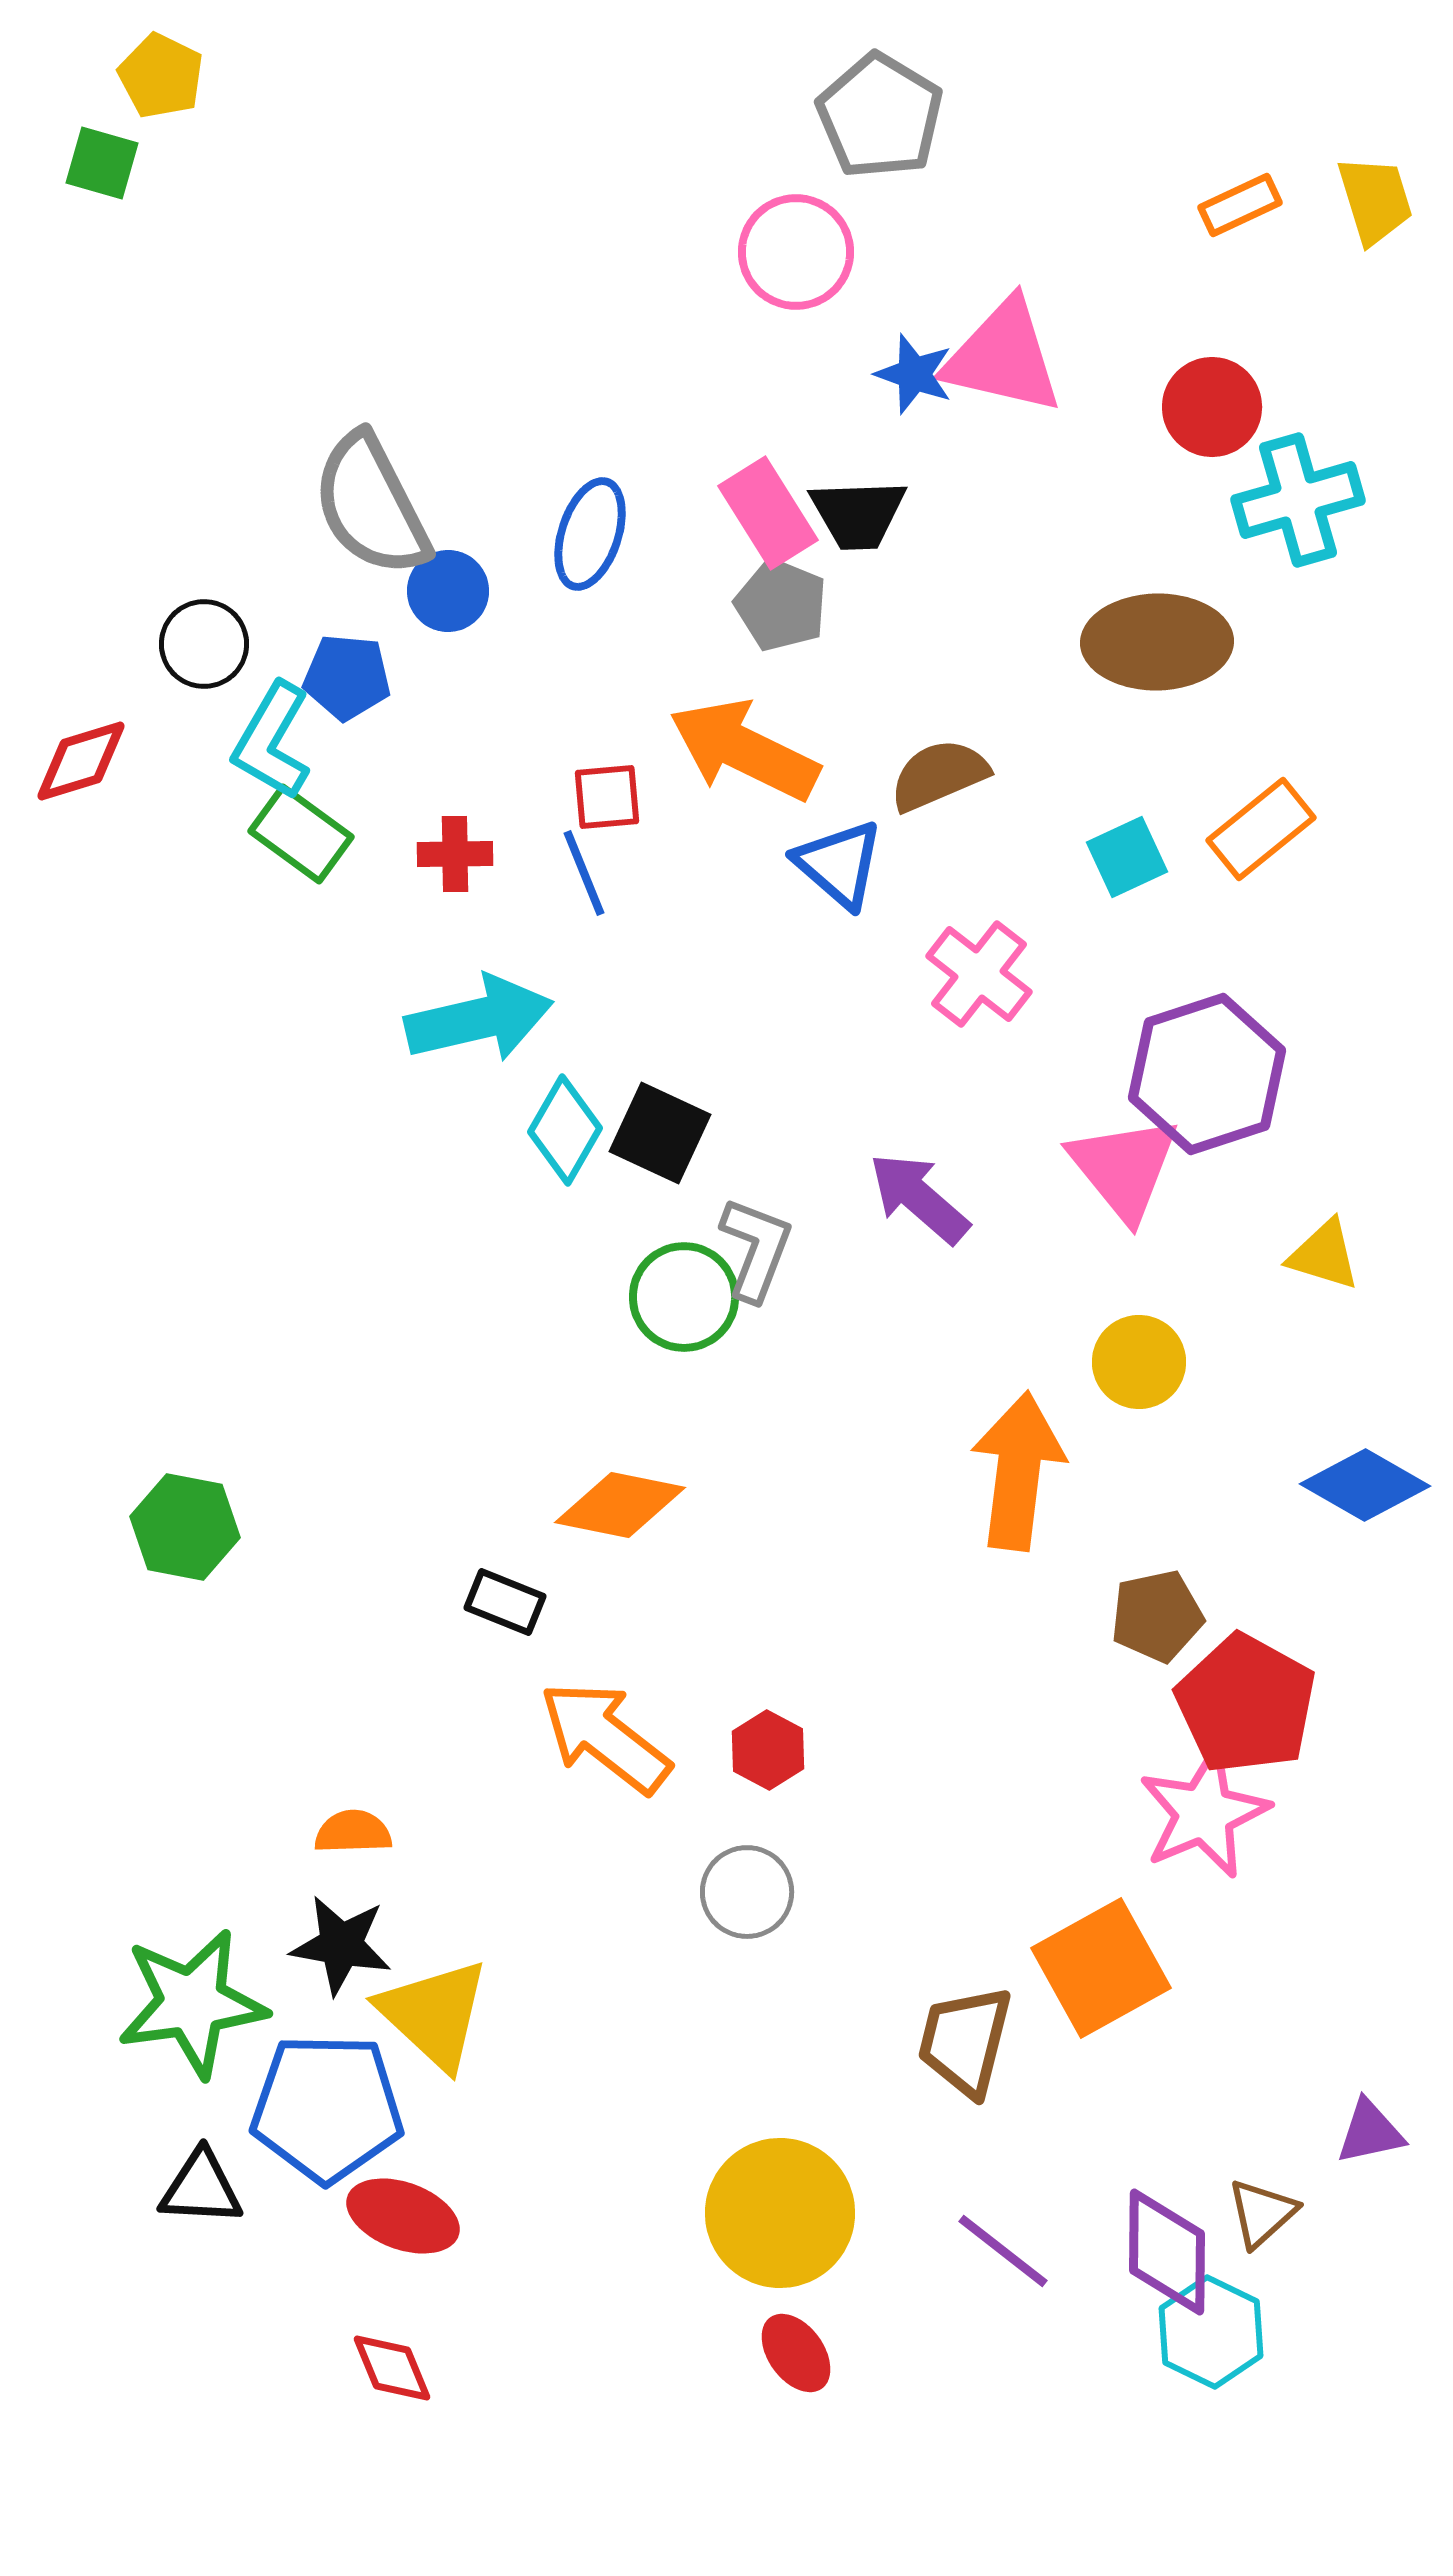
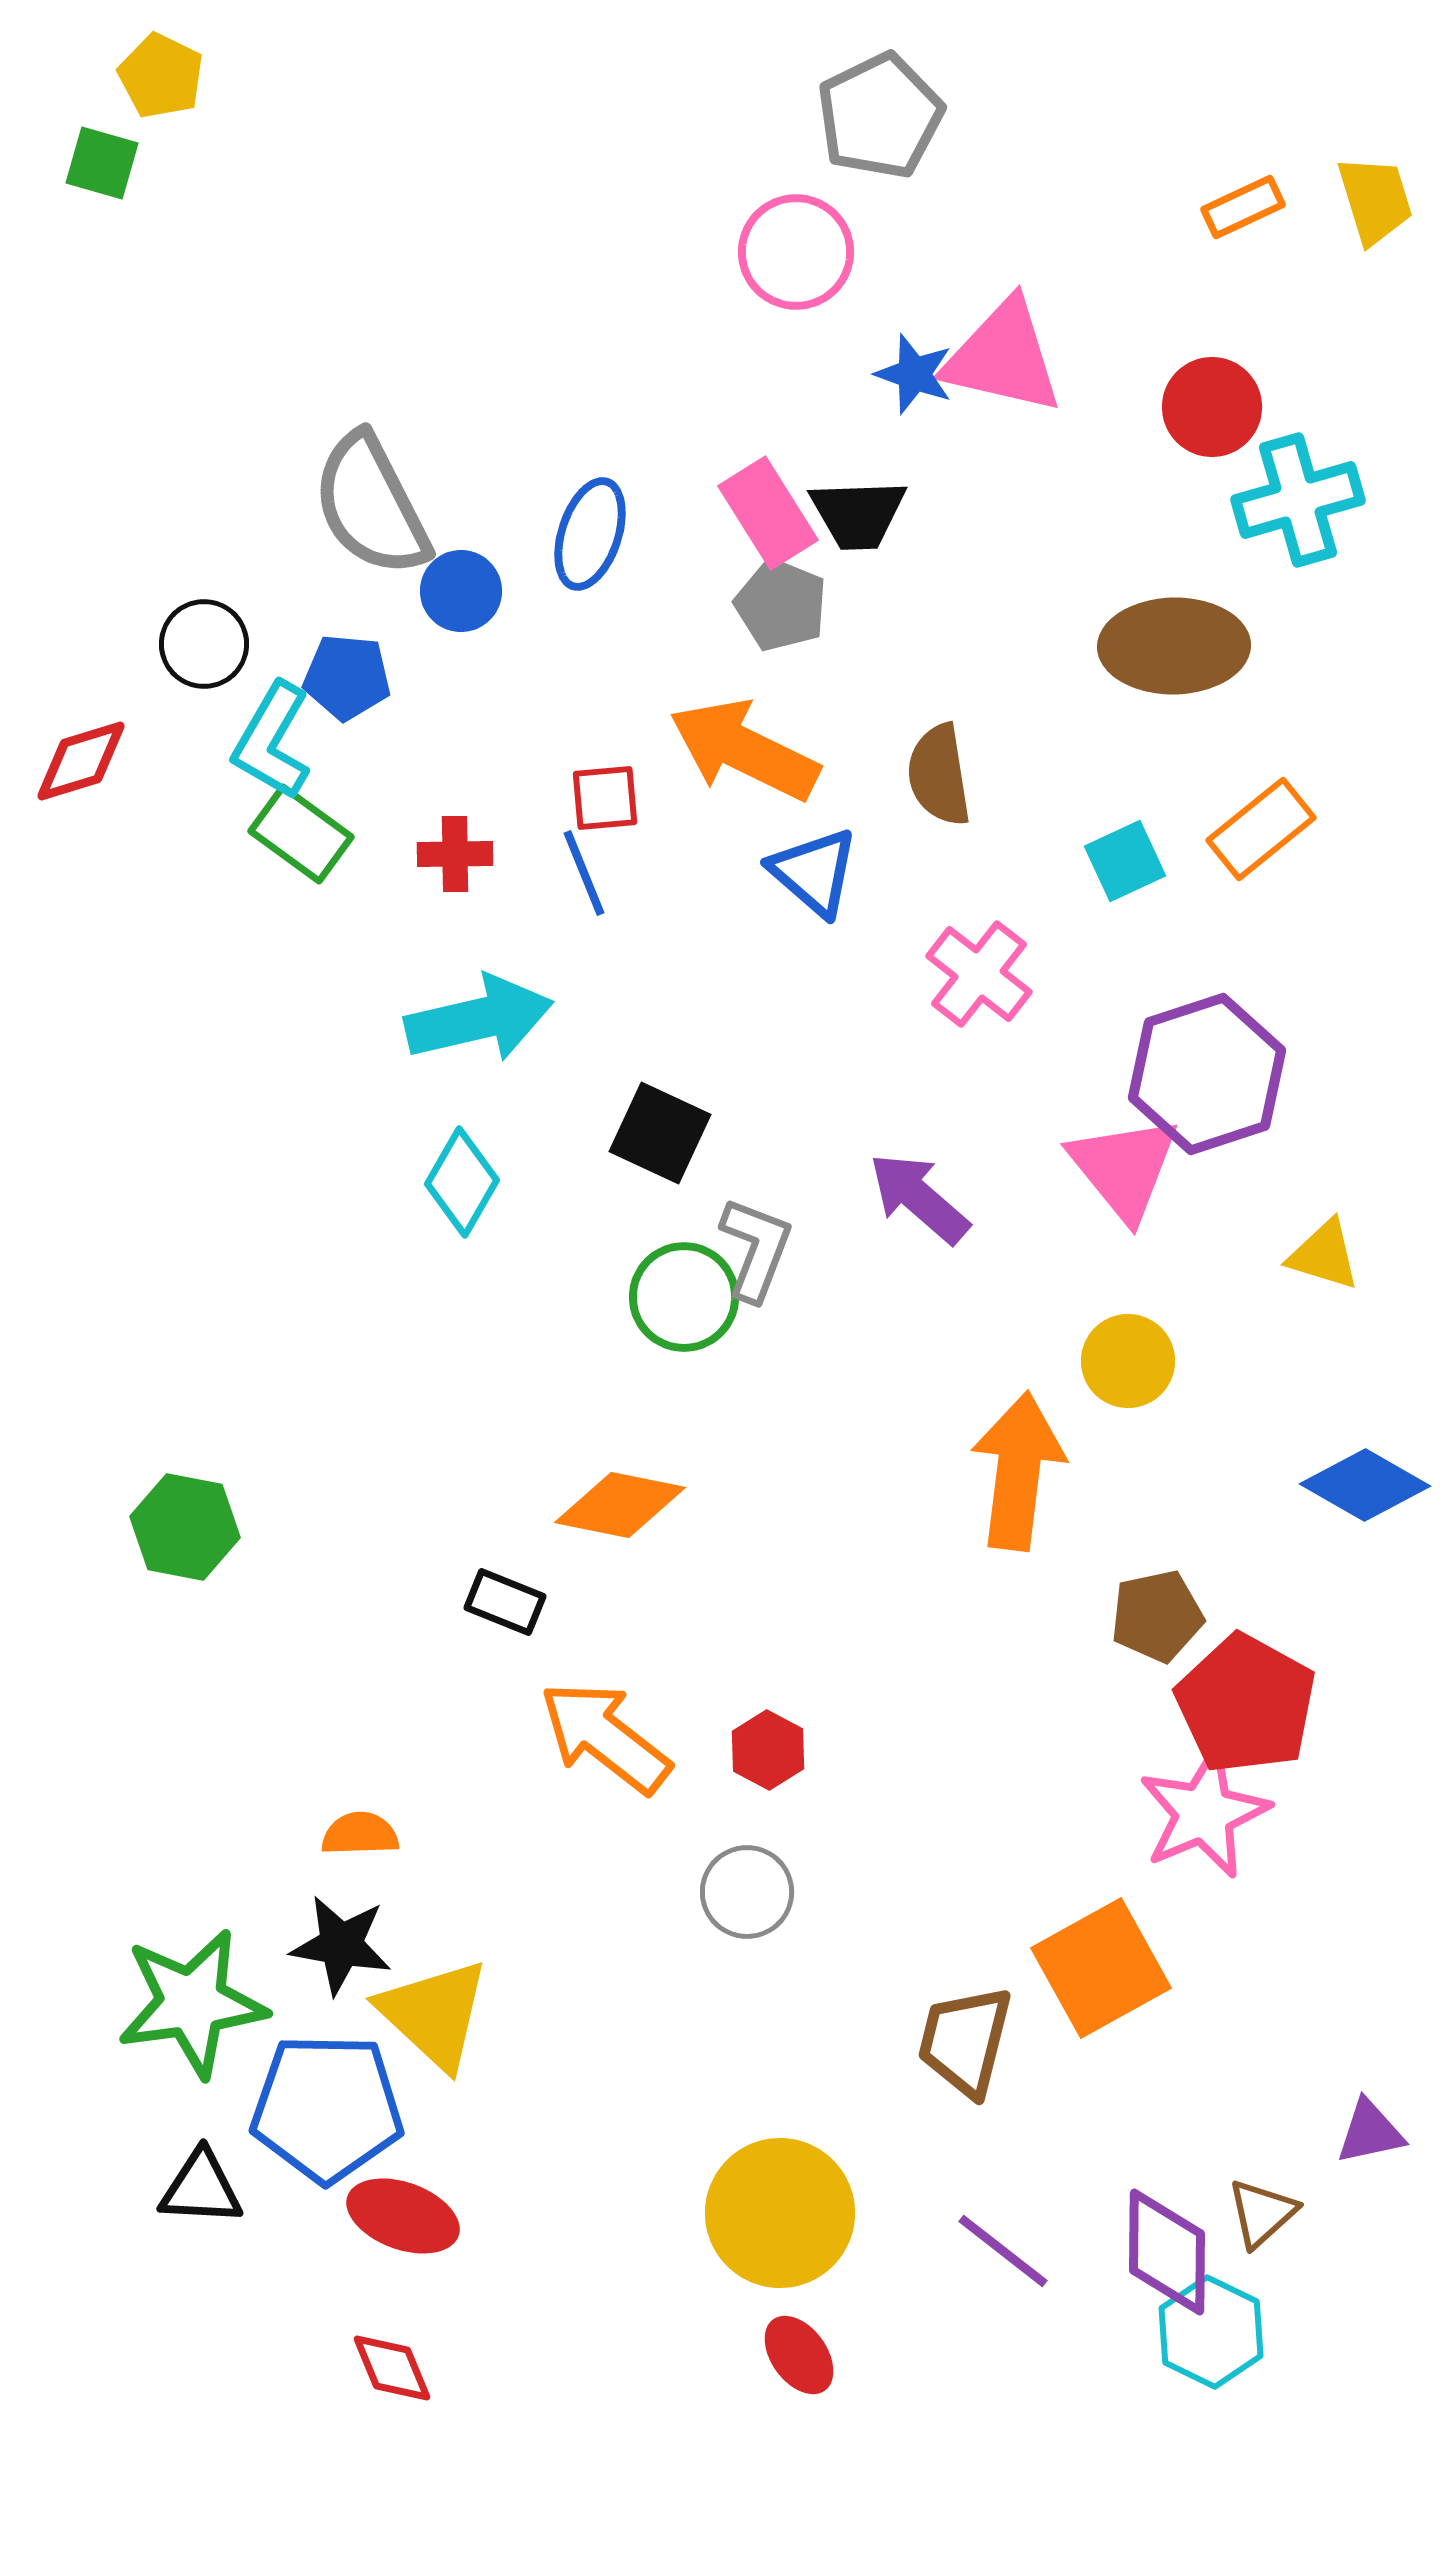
gray pentagon at (880, 116): rotated 15 degrees clockwise
orange rectangle at (1240, 205): moved 3 px right, 2 px down
blue circle at (448, 591): moved 13 px right
brown ellipse at (1157, 642): moved 17 px right, 4 px down
brown semicircle at (939, 775): rotated 76 degrees counterclockwise
red square at (607, 797): moved 2 px left, 1 px down
cyan square at (1127, 857): moved 2 px left, 4 px down
blue triangle at (839, 864): moved 25 px left, 8 px down
cyan diamond at (565, 1130): moved 103 px left, 52 px down
yellow circle at (1139, 1362): moved 11 px left, 1 px up
orange semicircle at (353, 1832): moved 7 px right, 2 px down
red ellipse at (796, 2353): moved 3 px right, 2 px down
